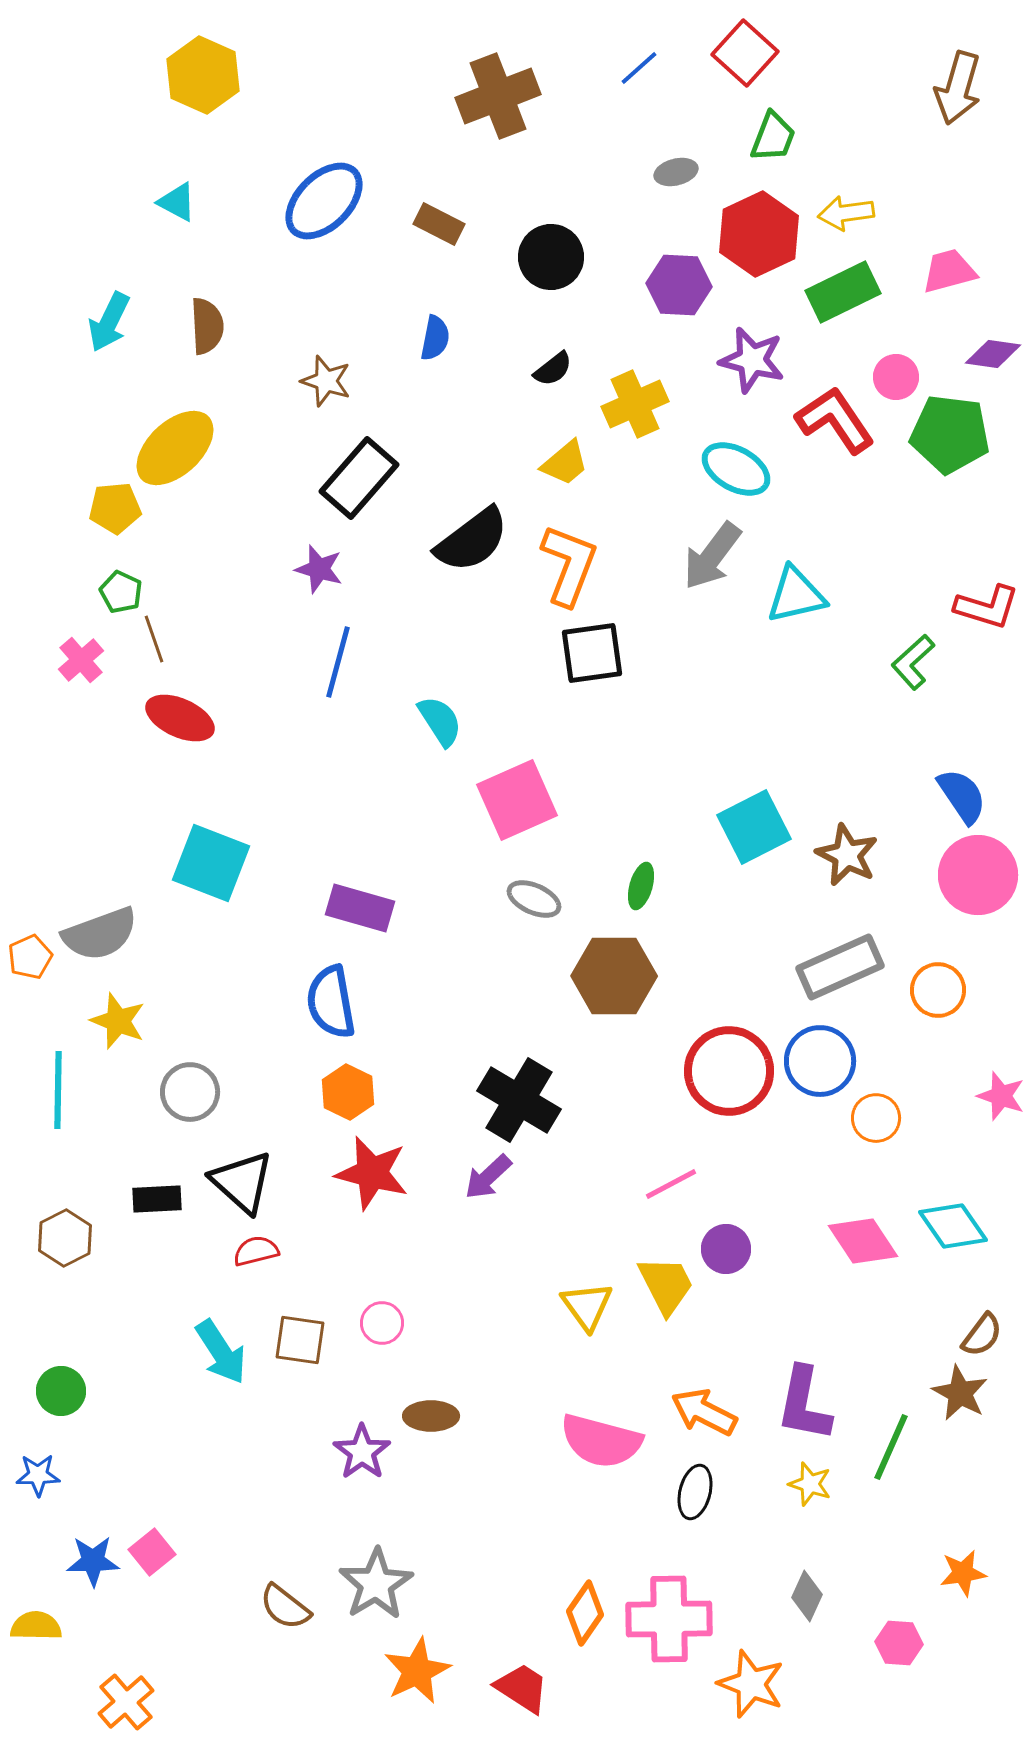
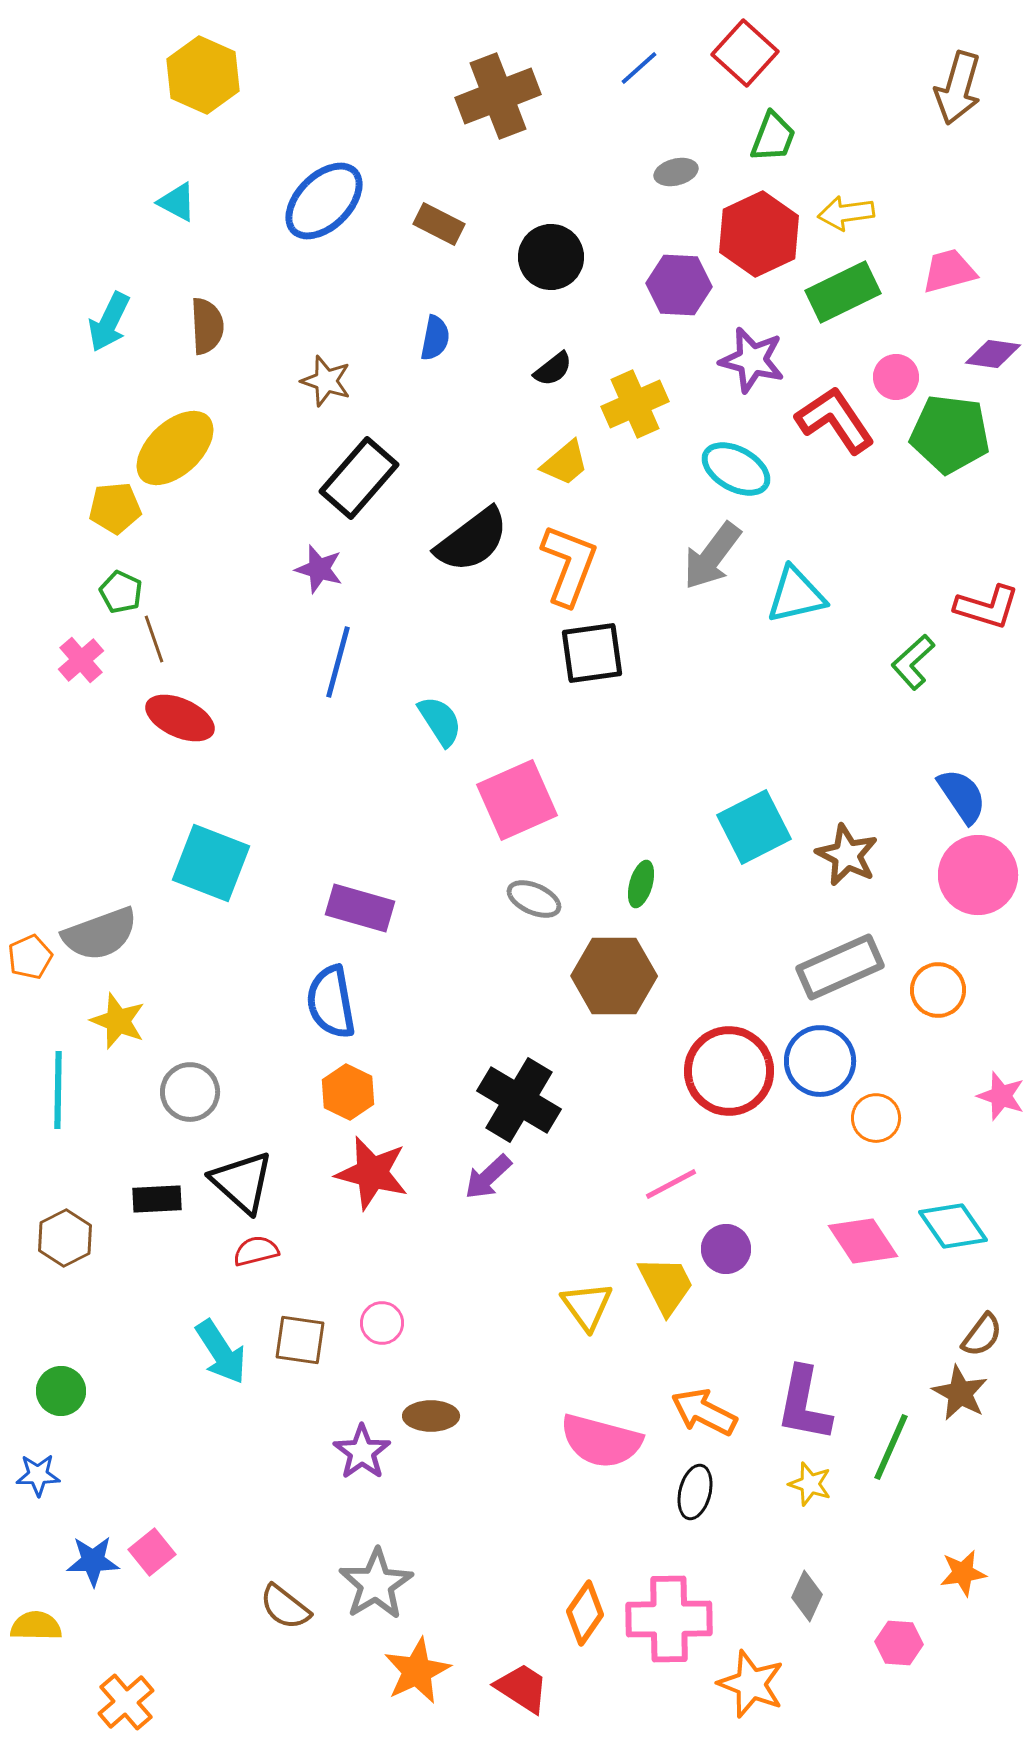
green ellipse at (641, 886): moved 2 px up
